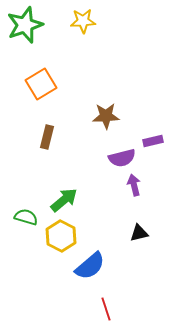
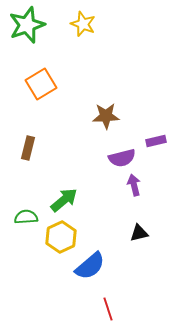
yellow star: moved 3 px down; rotated 25 degrees clockwise
green star: moved 2 px right
brown rectangle: moved 19 px left, 11 px down
purple rectangle: moved 3 px right
green semicircle: rotated 20 degrees counterclockwise
yellow hexagon: moved 1 px down; rotated 8 degrees clockwise
red line: moved 2 px right
